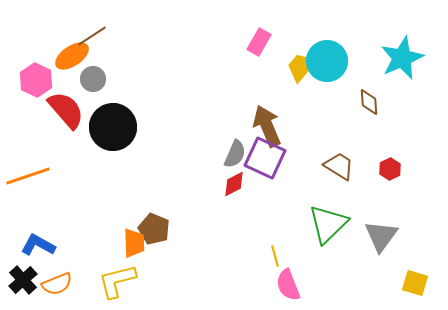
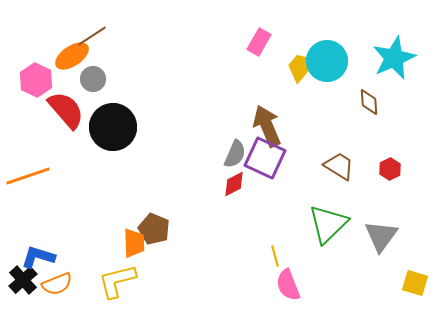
cyan star: moved 8 px left
blue L-shape: moved 12 px down; rotated 12 degrees counterclockwise
